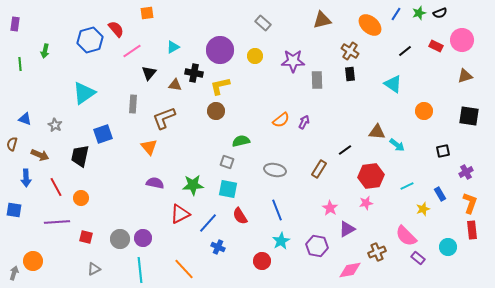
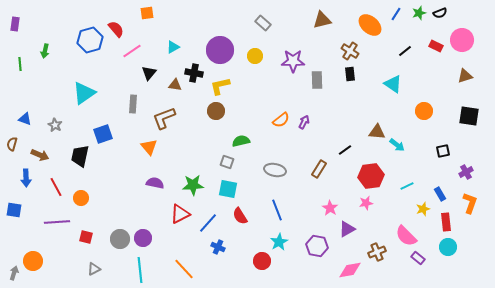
red rectangle at (472, 230): moved 26 px left, 8 px up
cyan star at (281, 241): moved 2 px left, 1 px down
